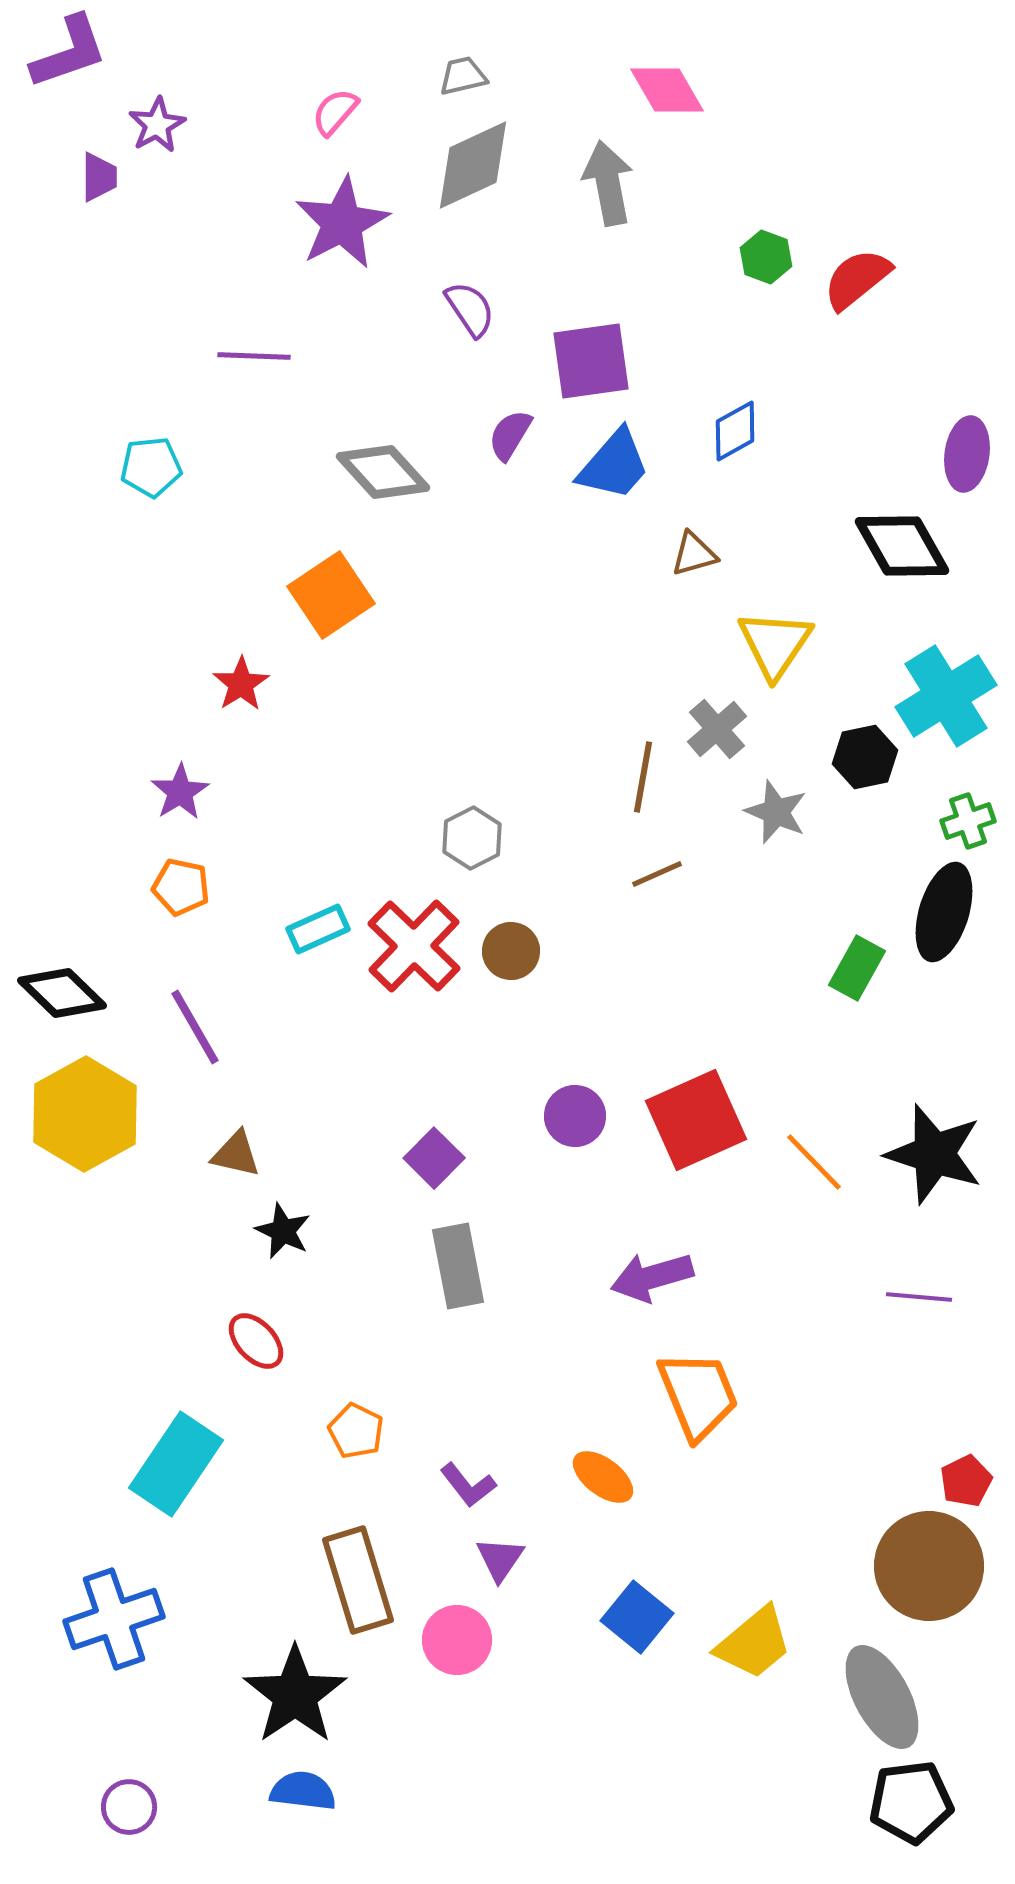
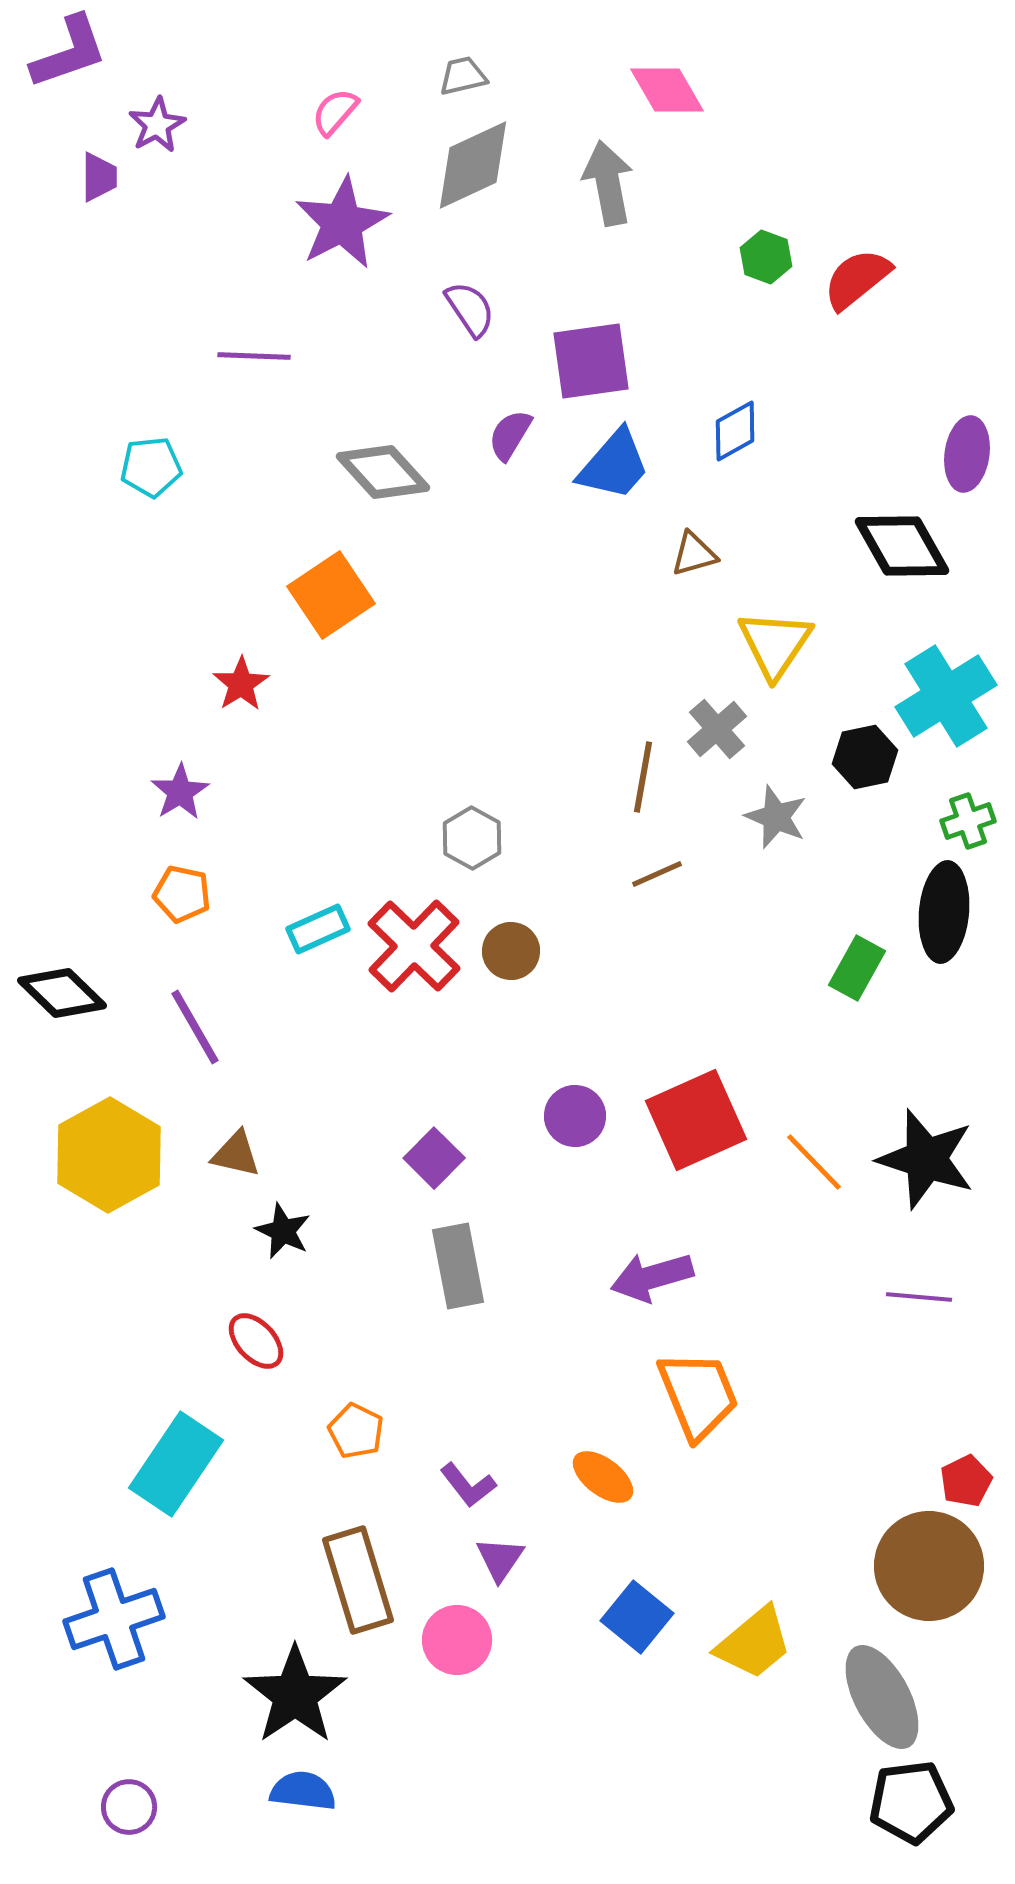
gray star at (776, 812): moved 5 px down
gray hexagon at (472, 838): rotated 4 degrees counterclockwise
orange pentagon at (181, 887): moved 1 px right, 7 px down
black ellipse at (944, 912): rotated 12 degrees counterclockwise
yellow hexagon at (85, 1114): moved 24 px right, 41 px down
black star at (934, 1154): moved 8 px left, 5 px down
